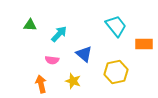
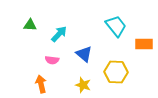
yellow hexagon: rotated 15 degrees clockwise
yellow star: moved 10 px right, 4 px down
